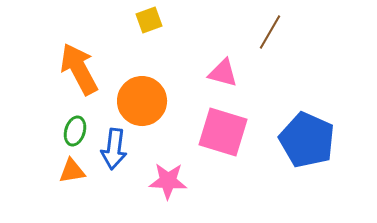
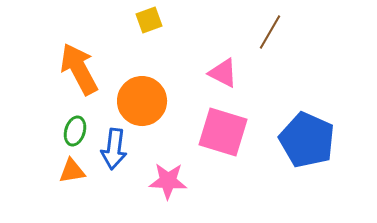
pink triangle: rotated 12 degrees clockwise
